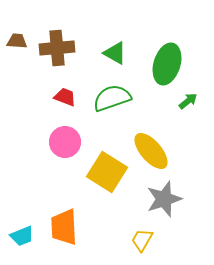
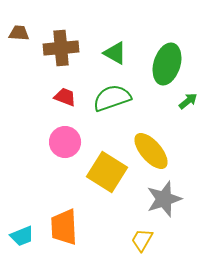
brown trapezoid: moved 2 px right, 8 px up
brown cross: moved 4 px right
